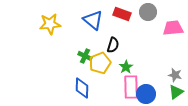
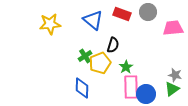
green cross: rotated 32 degrees clockwise
green triangle: moved 4 px left, 3 px up
